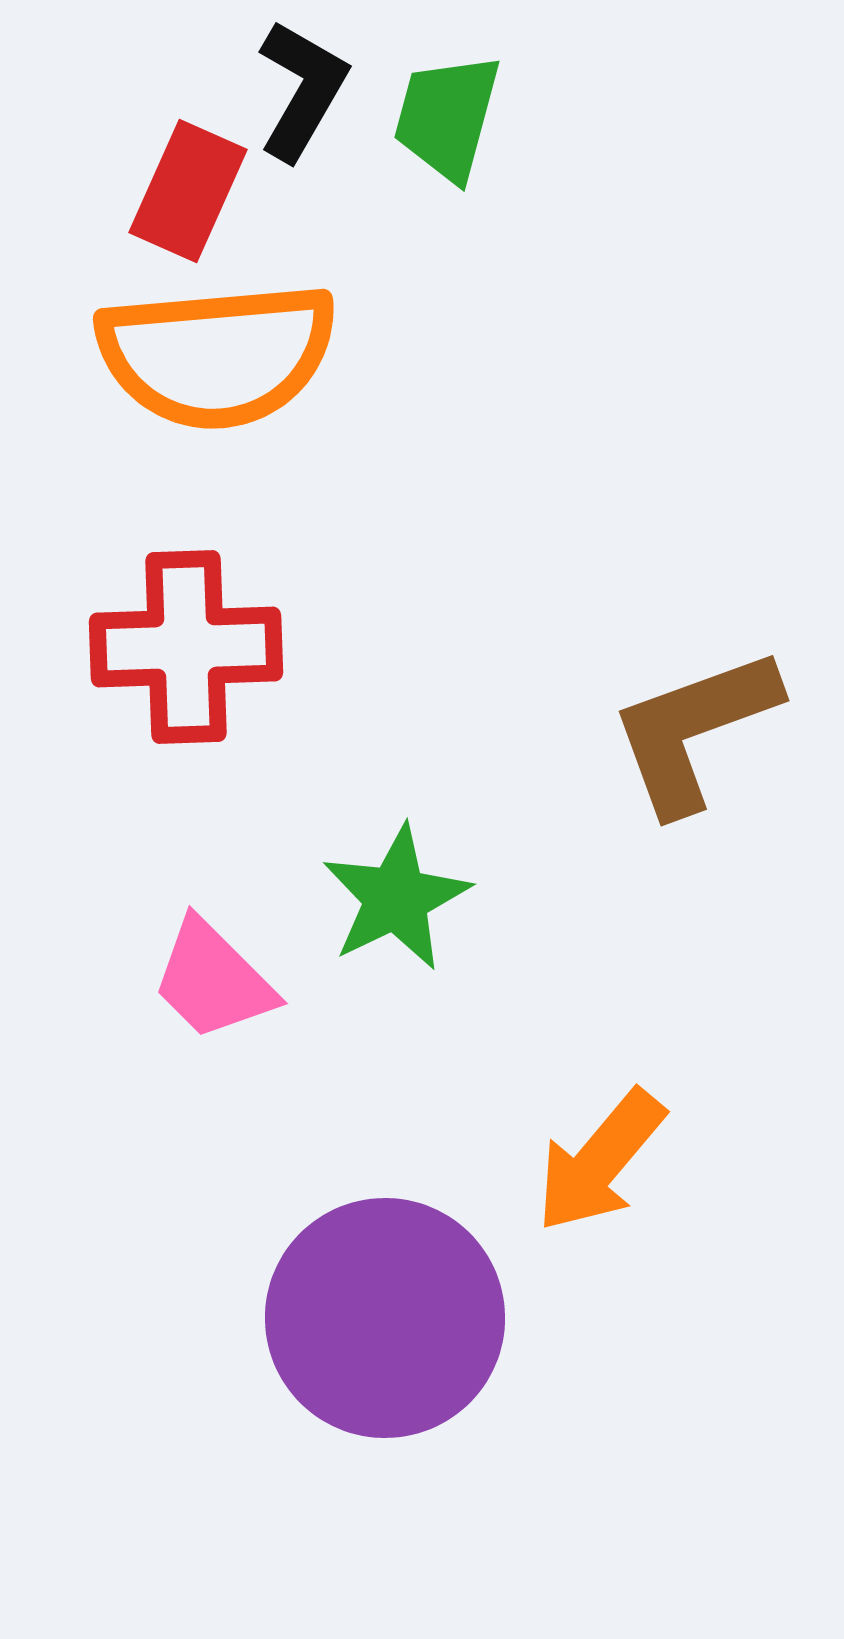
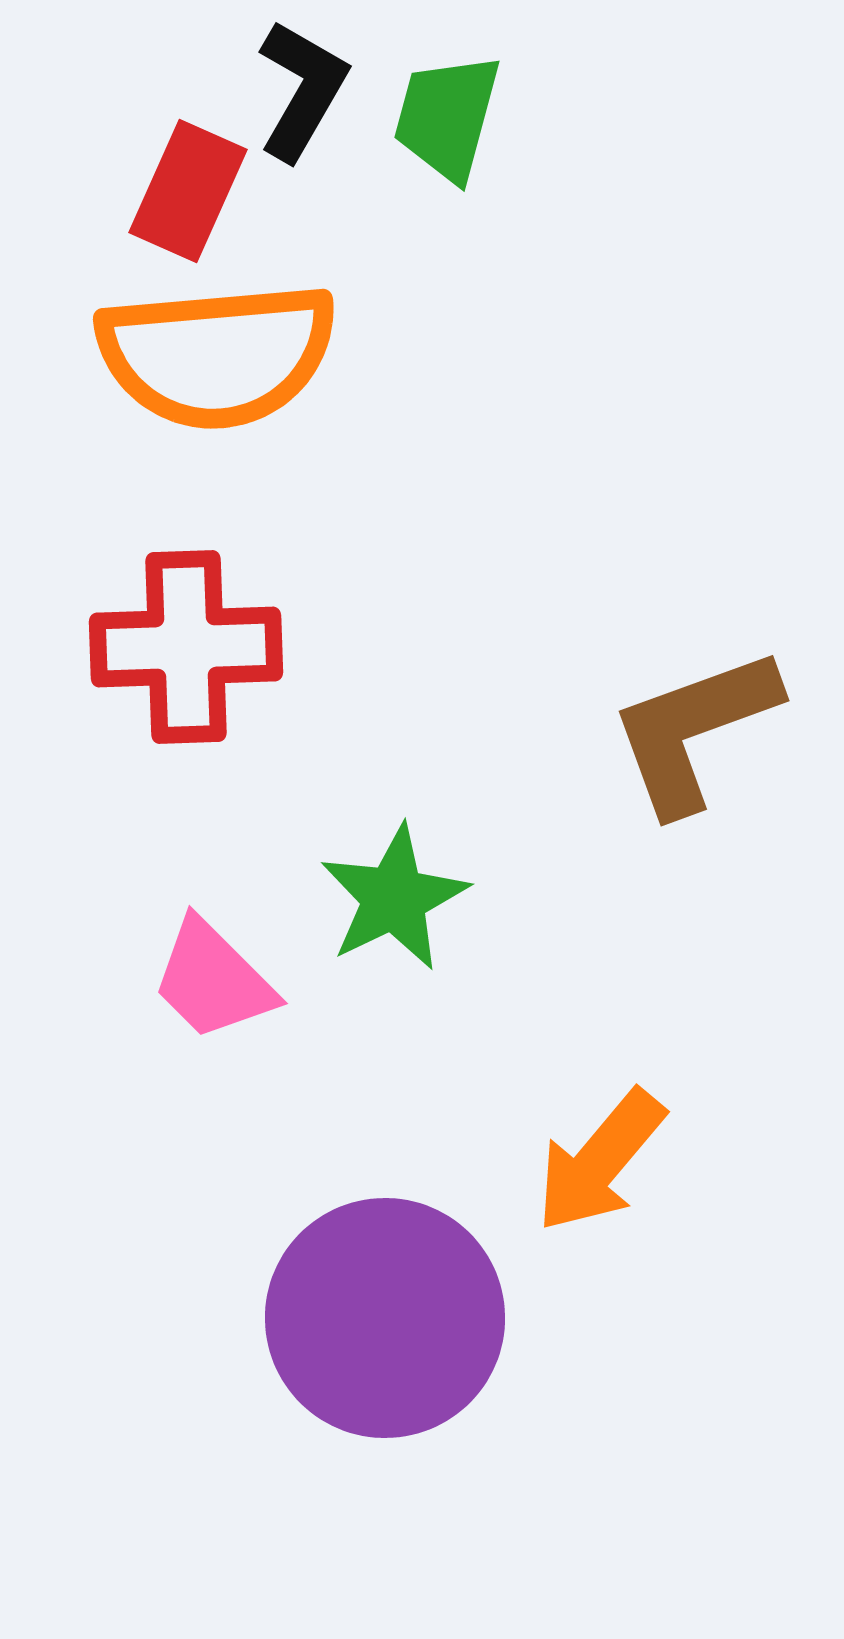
green star: moved 2 px left
